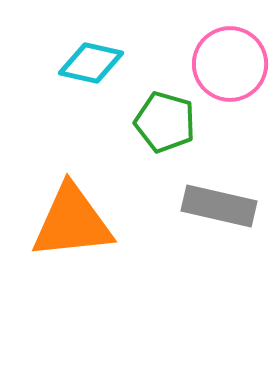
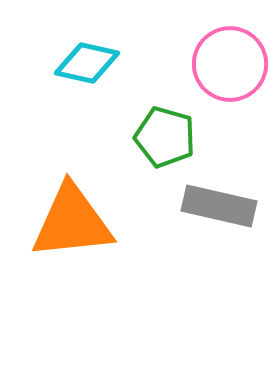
cyan diamond: moved 4 px left
green pentagon: moved 15 px down
